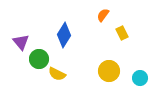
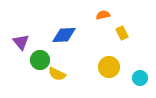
orange semicircle: rotated 40 degrees clockwise
blue diamond: rotated 55 degrees clockwise
green circle: moved 1 px right, 1 px down
yellow circle: moved 4 px up
